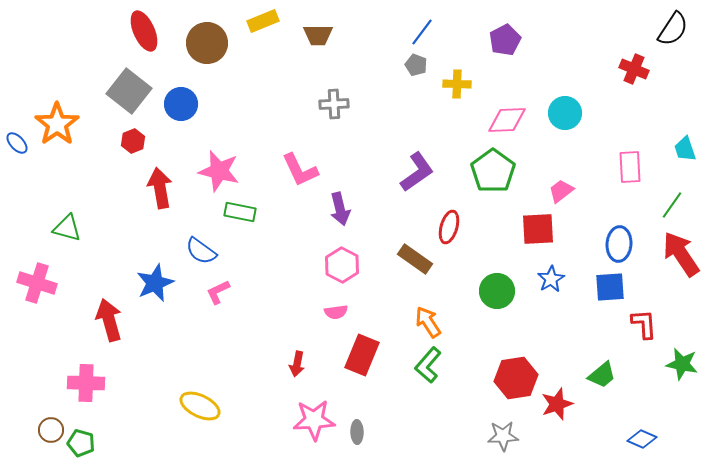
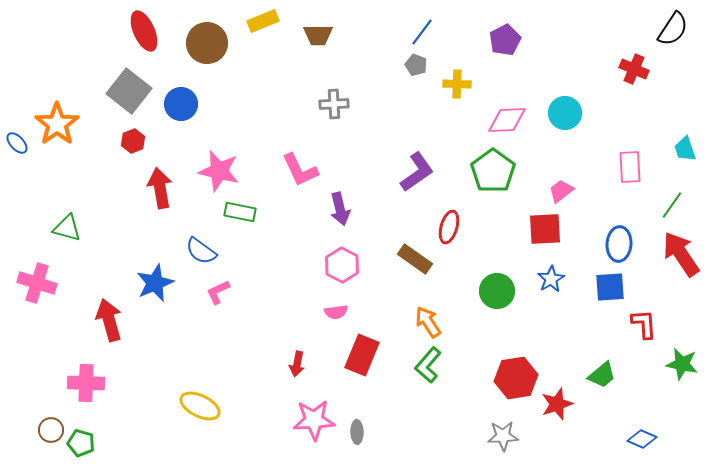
red square at (538, 229): moved 7 px right
